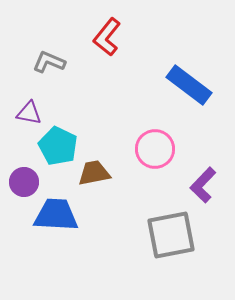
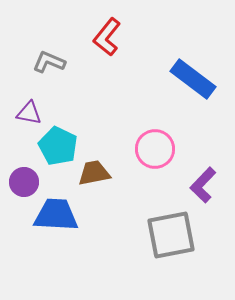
blue rectangle: moved 4 px right, 6 px up
